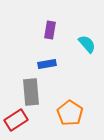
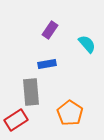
purple rectangle: rotated 24 degrees clockwise
